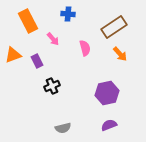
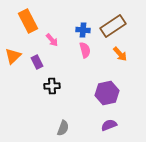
blue cross: moved 15 px right, 16 px down
brown rectangle: moved 1 px left, 1 px up
pink arrow: moved 1 px left, 1 px down
pink semicircle: moved 2 px down
orange triangle: moved 1 px down; rotated 24 degrees counterclockwise
purple rectangle: moved 1 px down
black cross: rotated 21 degrees clockwise
gray semicircle: rotated 56 degrees counterclockwise
